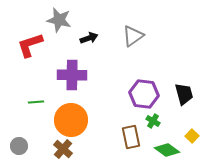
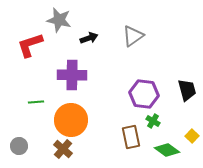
black trapezoid: moved 3 px right, 4 px up
